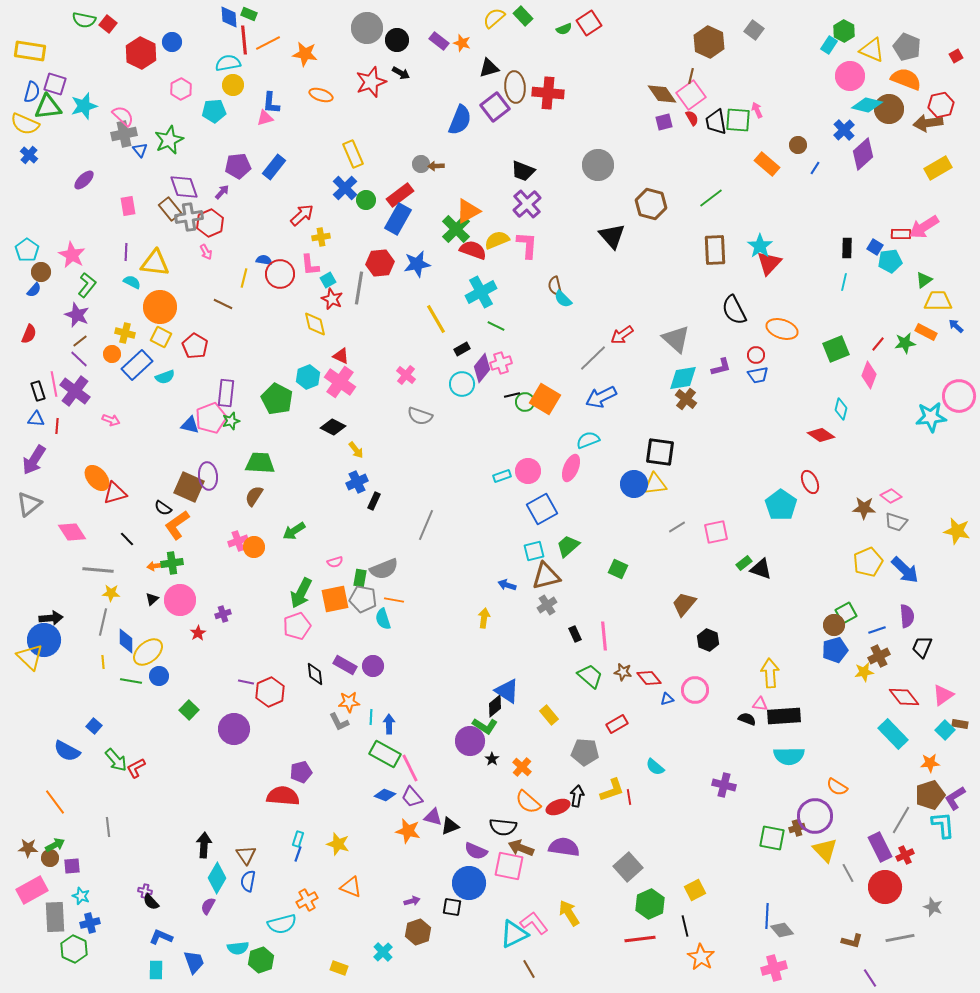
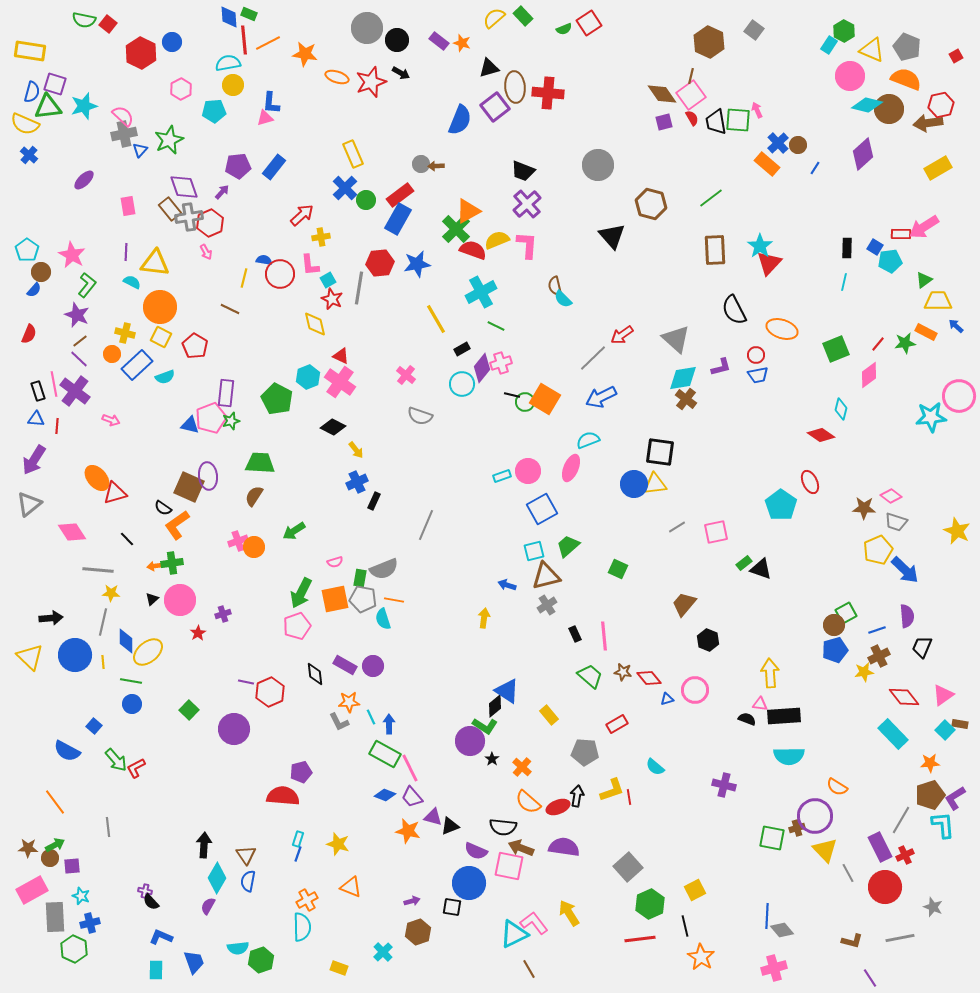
orange ellipse at (321, 95): moved 16 px right, 18 px up
blue cross at (844, 130): moved 66 px left, 13 px down
blue triangle at (140, 150): rotated 21 degrees clockwise
brown line at (223, 304): moved 7 px right, 5 px down
pink diamond at (869, 375): rotated 32 degrees clockwise
black line at (512, 395): rotated 28 degrees clockwise
yellow star at (957, 531): rotated 12 degrees clockwise
yellow pentagon at (868, 562): moved 10 px right, 12 px up
blue circle at (44, 640): moved 31 px right, 15 px down
blue circle at (159, 676): moved 27 px left, 28 px down
cyan line at (371, 717): rotated 28 degrees counterclockwise
cyan semicircle at (282, 924): moved 20 px right, 3 px down; rotated 76 degrees counterclockwise
